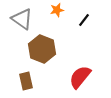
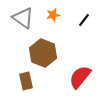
orange star: moved 4 px left, 5 px down
gray triangle: moved 1 px right, 1 px up
brown hexagon: moved 1 px right, 4 px down
